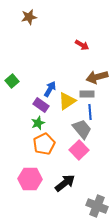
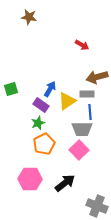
brown star: rotated 21 degrees clockwise
green square: moved 1 px left, 8 px down; rotated 24 degrees clockwise
gray trapezoid: rotated 130 degrees clockwise
